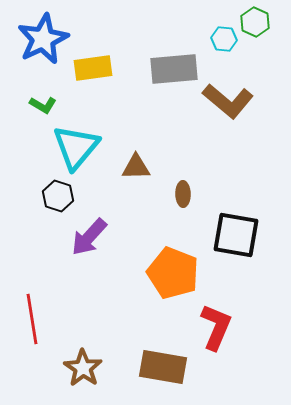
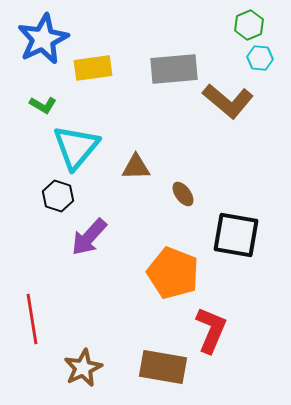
green hexagon: moved 6 px left, 3 px down; rotated 12 degrees clockwise
cyan hexagon: moved 36 px right, 19 px down
brown ellipse: rotated 35 degrees counterclockwise
red L-shape: moved 5 px left, 3 px down
brown star: rotated 12 degrees clockwise
